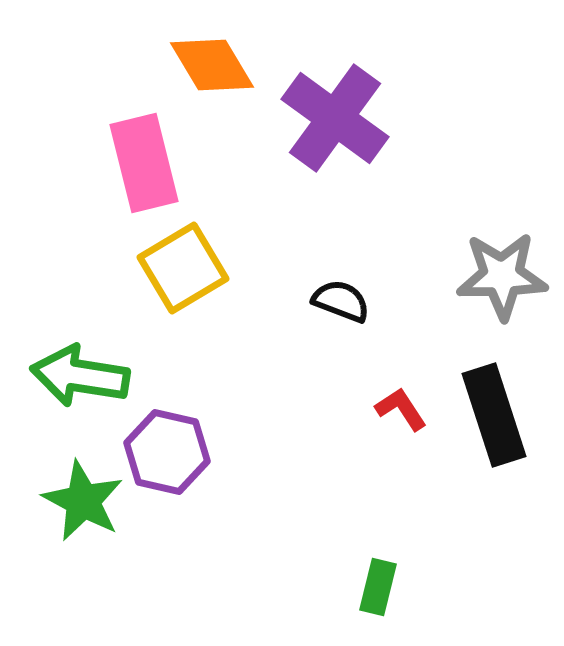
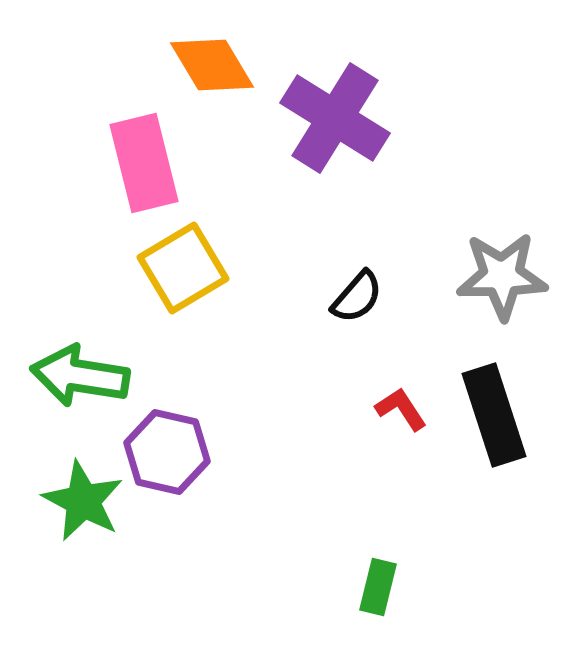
purple cross: rotated 4 degrees counterclockwise
black semicircle: moved 16 px right, 4 px up; rotated 110 degrees clockwise
